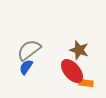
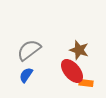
blue semicircle: moved 8 px down
